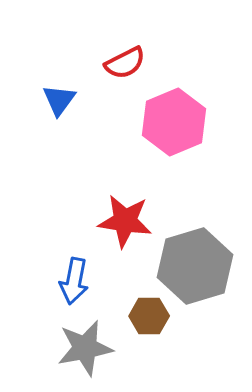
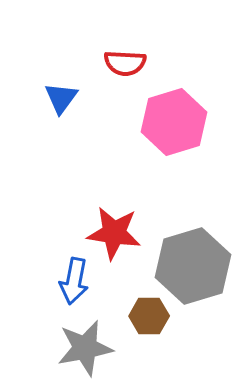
red semicircle: rotated 30 degrees clockwise
blue triangle: moved 2 px right, 2 px up
pink hexagon: rotated 6 degrees clockwise
red star: moved 11 px left, 12 px down
gray hexagon: moved 2 px left
